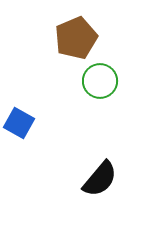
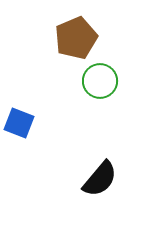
blue square: rotated 8 degrees counterclockwise
